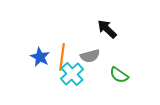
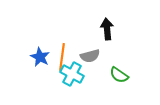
black arrow: rotated 40 degrees clockwise
cyan cross: rotated 20 degrees counterclockwise
